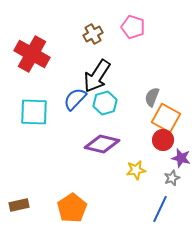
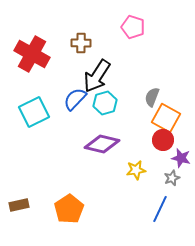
brown cross: moved 12 px left, 9 px down; rotated 30 degrees clockwise
cyan square: rotated 28 degrees counterclockwise
orange pentagon: moved 3 px left, 1 px down
